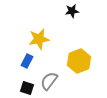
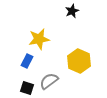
black star: rotated 16 degrees counterclockwise
yellow hexagon: rotated 15 degrees counterclockwise
gray semicircle: rotated 18 degrees clockwise
